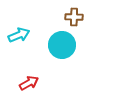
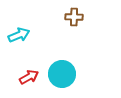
cyan circle: moved 29 px down
red arrow: moved 6 px up
